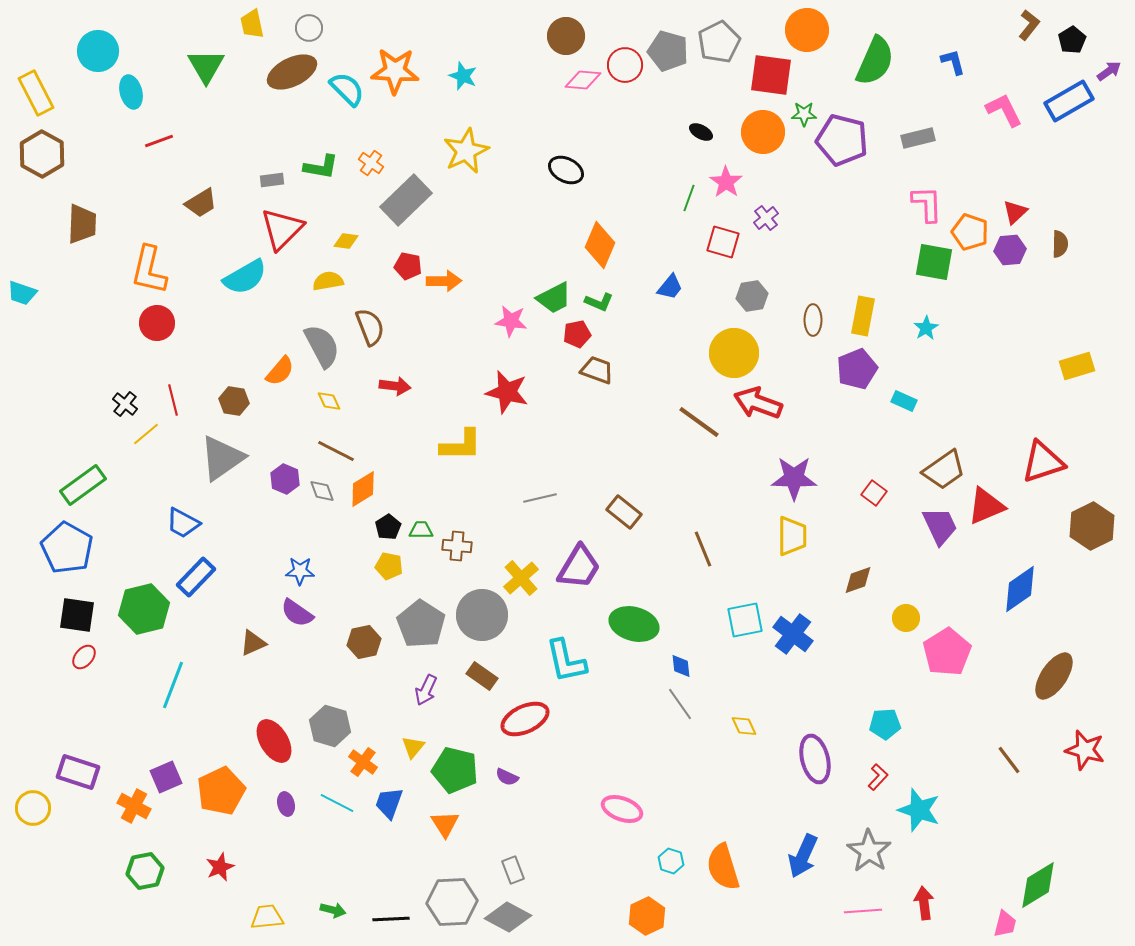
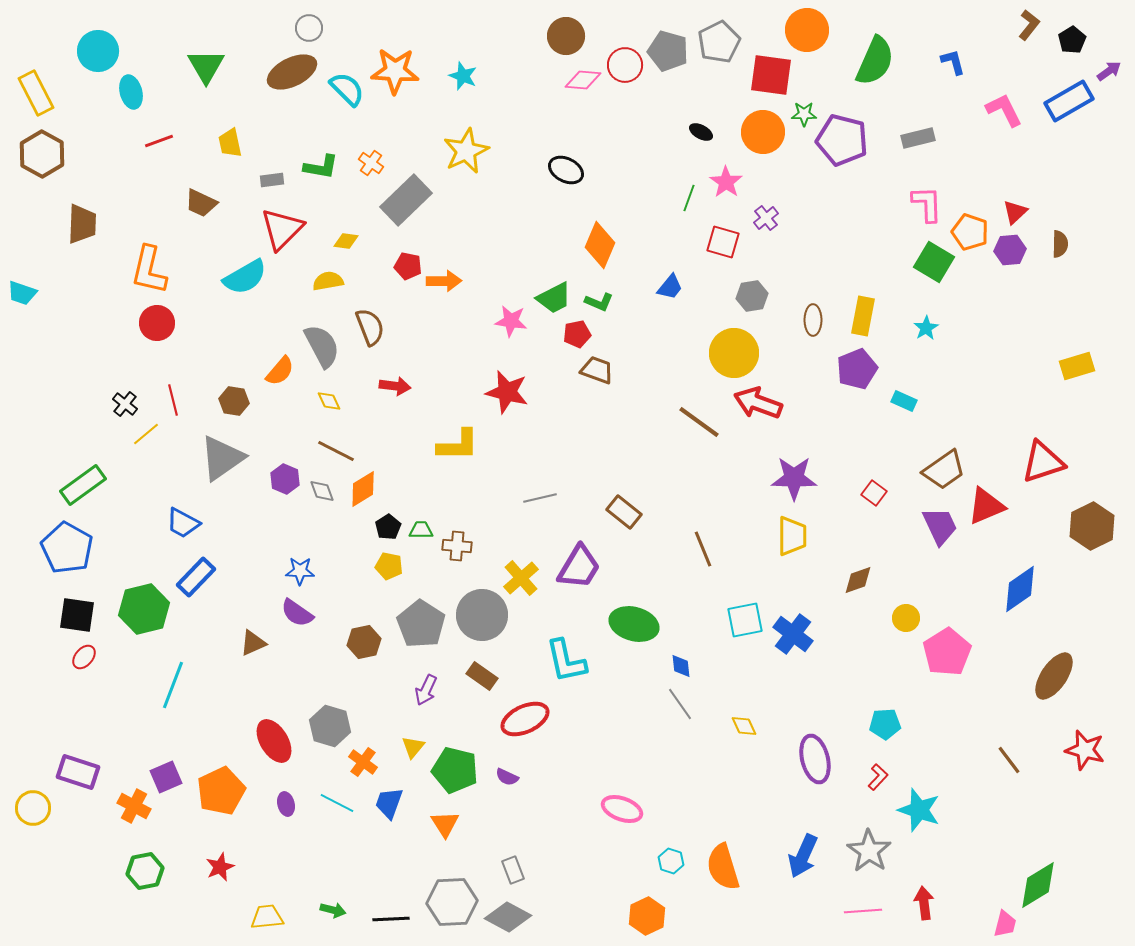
yellow trapezoid at (252, 24): moved 22 px left, 119 px down
brown trapezoid at (201, 203): rotated 56 degrees clockwise
green square at (934, 262): rotated 21 degrees clockwise
yellow L-shape at (461, 445): moved 3 px left
